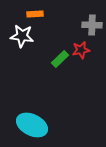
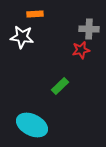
gray cross: moved 3 px left, 4 px down
white star: moved 1 px down
green rectangle: moved 27 px down
